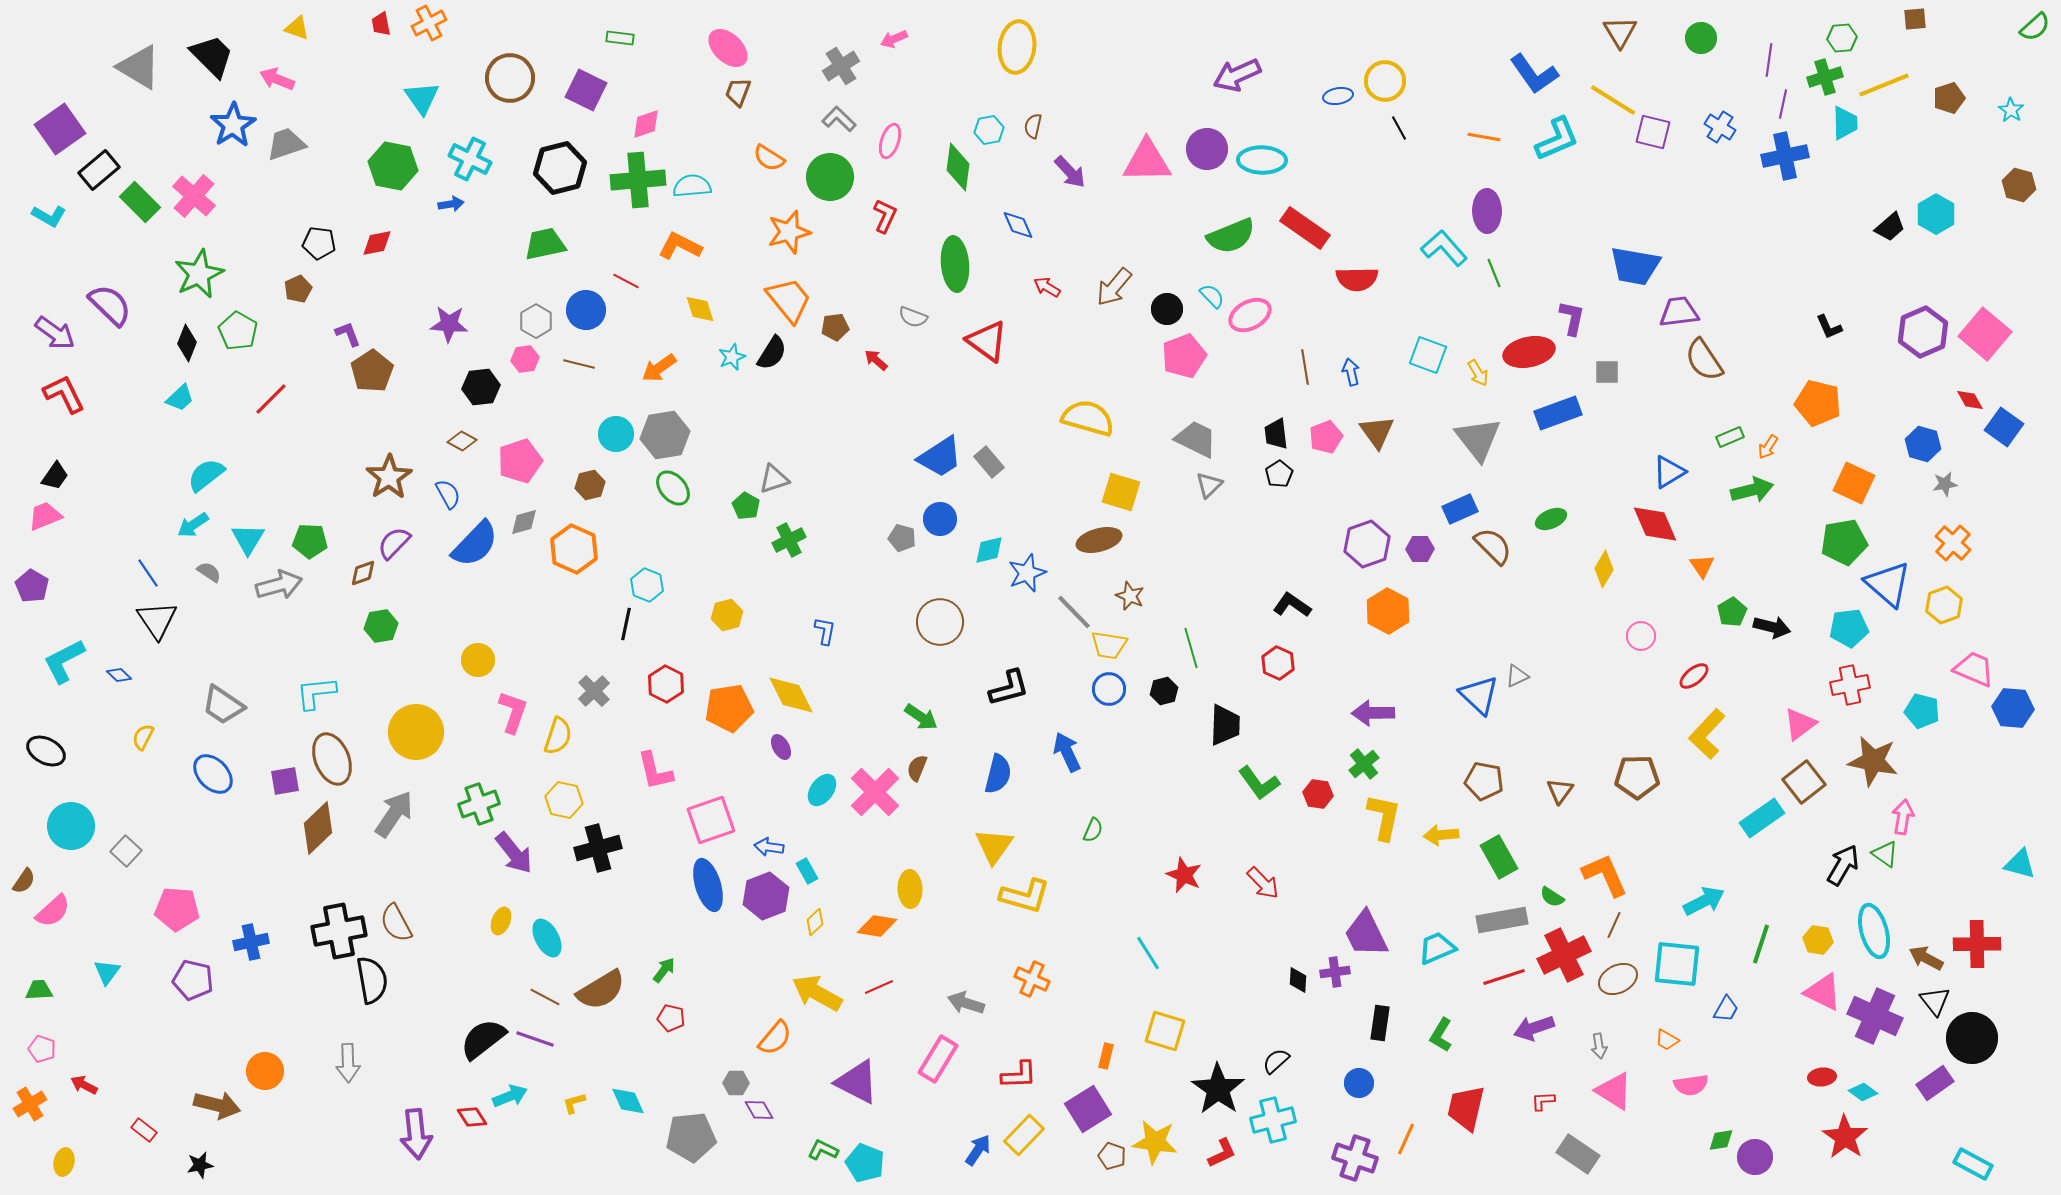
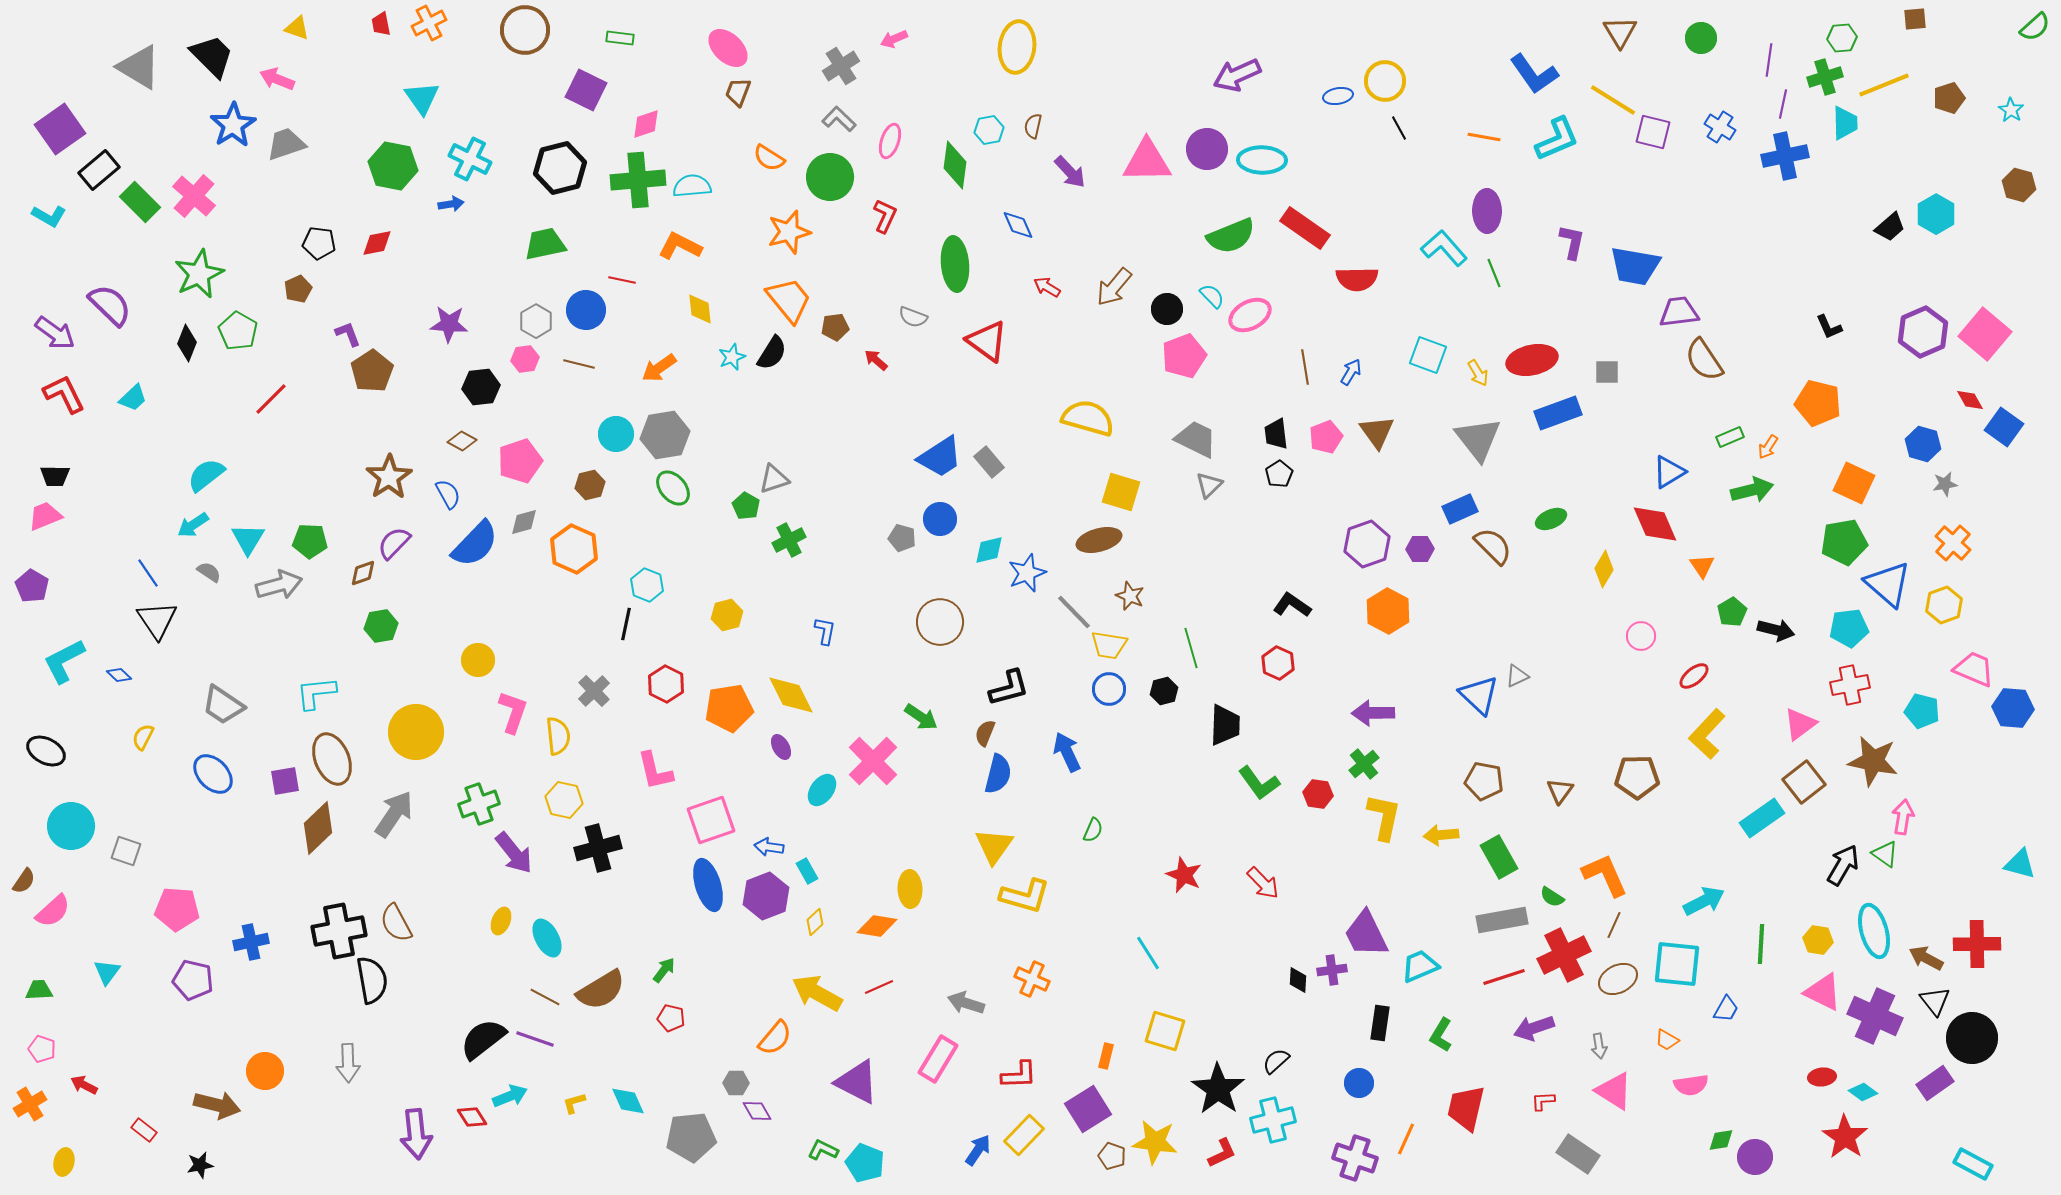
brown circle at (510, 78): moved 15 px right, 48 px up
green diamond at (958, 167): moved 3 px left, 2 px up
red line at (626, 281): moved 4 px left, 1 px up; rotated 16 degrees counterclockwise
yellow diamond at (700, 309): rotated 12 degrees clockwise
purple L-shape at (1572, 318): moved 76 px up
red ellipse at (1529, 352): moved 3 px right, 8 px down
blue arrow at (1351, 372): rotated 44 degrees clockwise
cyan trapezoid at (180, 398): moved 47 px left
black trapezoid at (55, 476): rotated 56 degrees clockwise
black arrow at (1772, 627): moved 4 px right, 3 px down
yellow semicircle at (558, 736): rotated 24 degrees counterclockwise
brown semicircle at (917, 768): moved 68 px right, 35 px up
pink cross at (875, 792): moved 2 px left, 31 px up
gray square at (126, 851): rotated 24 degrees counterclockwise
green line at (1761, 944): rotated 15 degrees counterclockwise
cyan trapezoid at (1437, 948): moved 17 px left, 18 px down
purple cross at (1335, 972): moved 3 px left, 2 px up
purple diamond at (759, 1110): moved 2 px left, 1 px down
